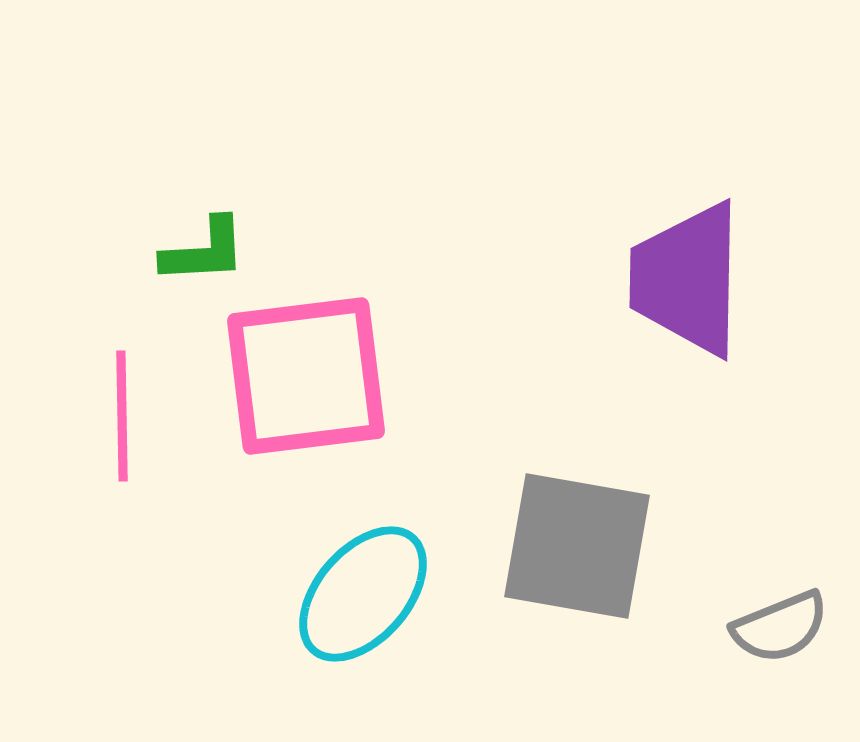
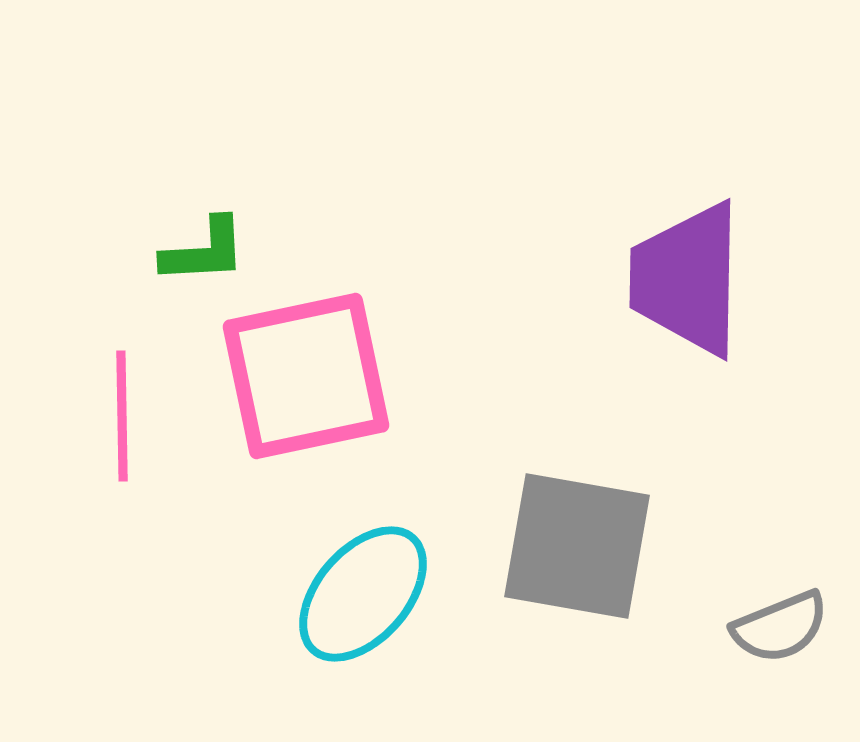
pink square: rotated 5 degrees counterclockwise
